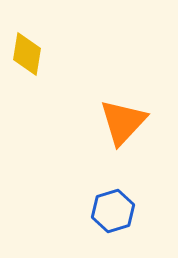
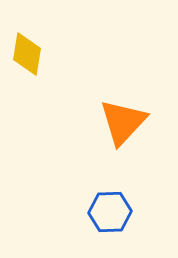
blue hexagon: moved 3 px left, 1 px down; rotated 15 degrees clockwise
